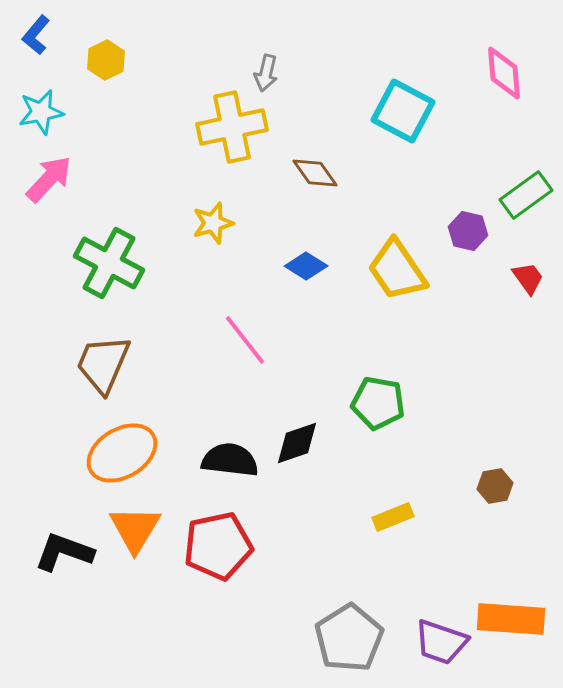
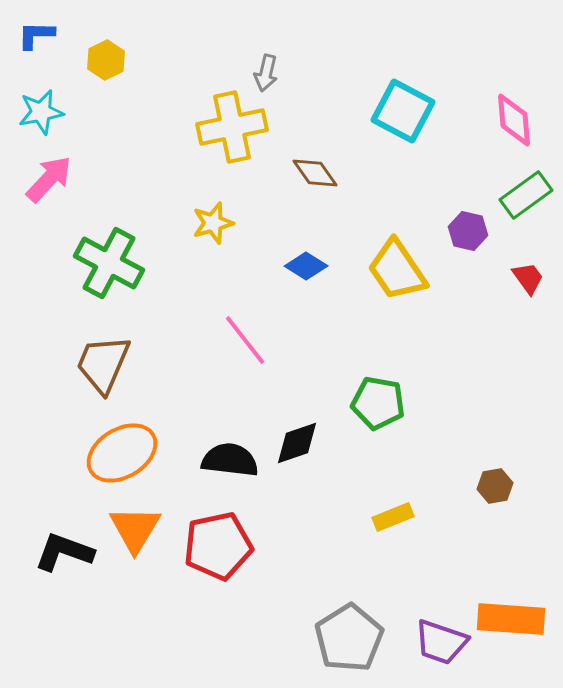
blue L-shape: rotated 51 degrees clockwise
pink diamond: moved 10 px right, 47 px down
